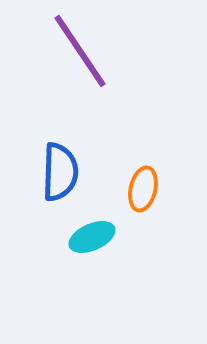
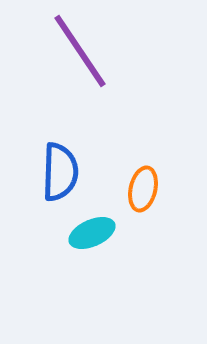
cyan ellipse: moved 4 px up
